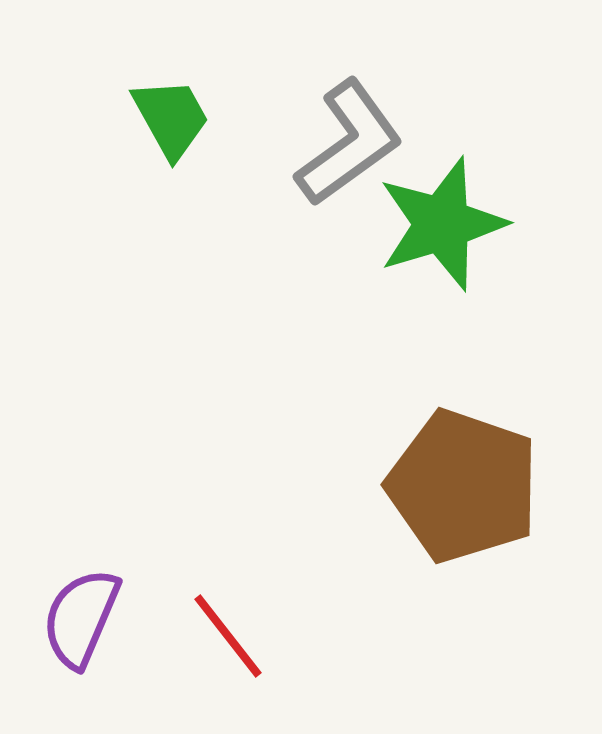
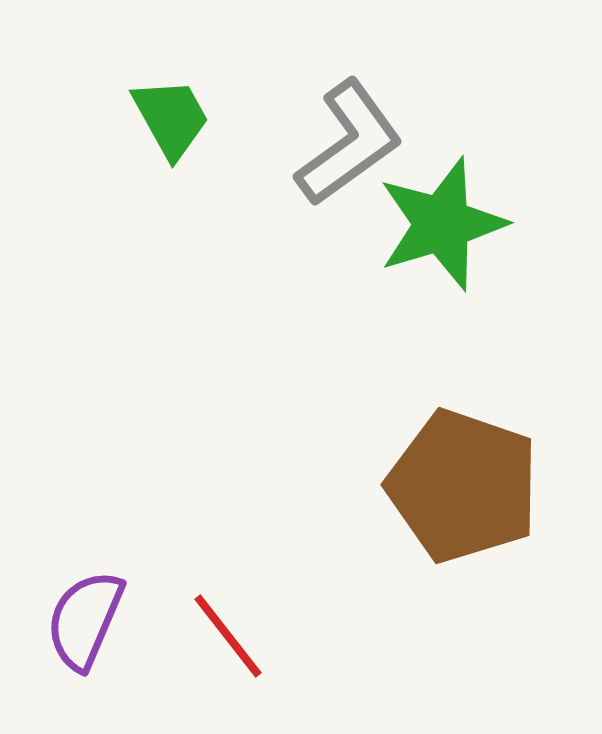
purple semicircle: moved 4 px right, 2 px down
